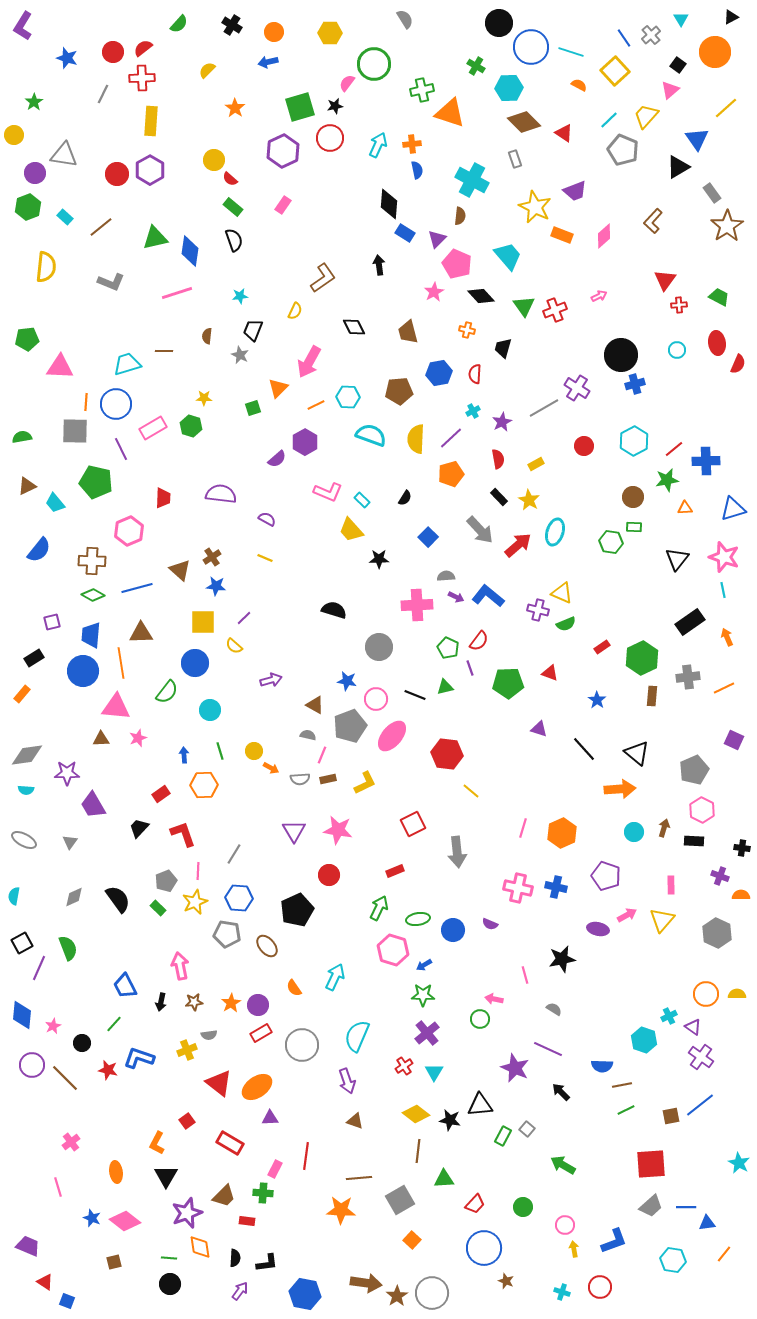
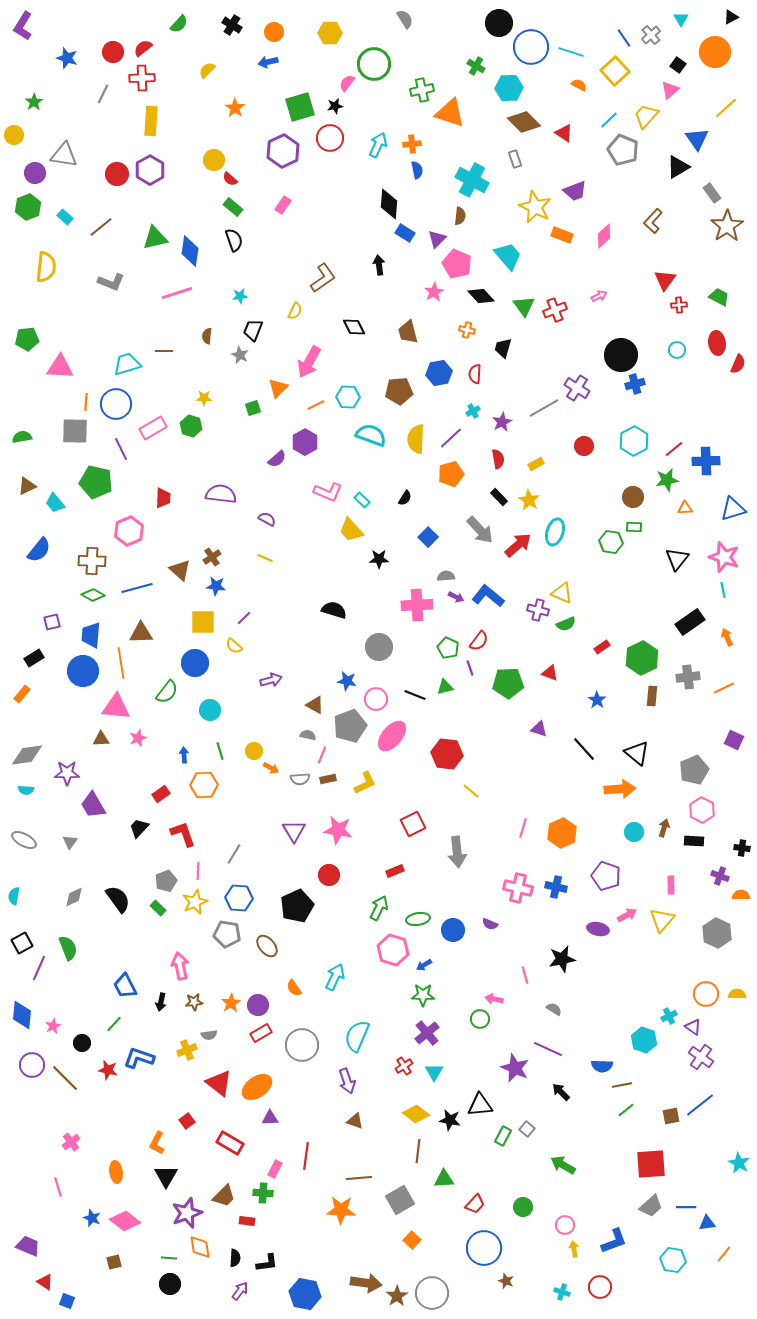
black pentagon at (297, 910): moved 4 px up
green line at (626, 1110): rotated 12 degrees counterclockwise
